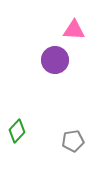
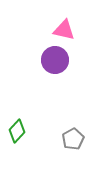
pink triangle: moved 10 px left; rotated 10 degrees clockwise
gray pentagon: moved 2 px up; rotated 20 degrees counterclockwise
